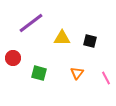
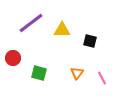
yellow triangle: moved 8 px up
pink line: moved 4 px left
